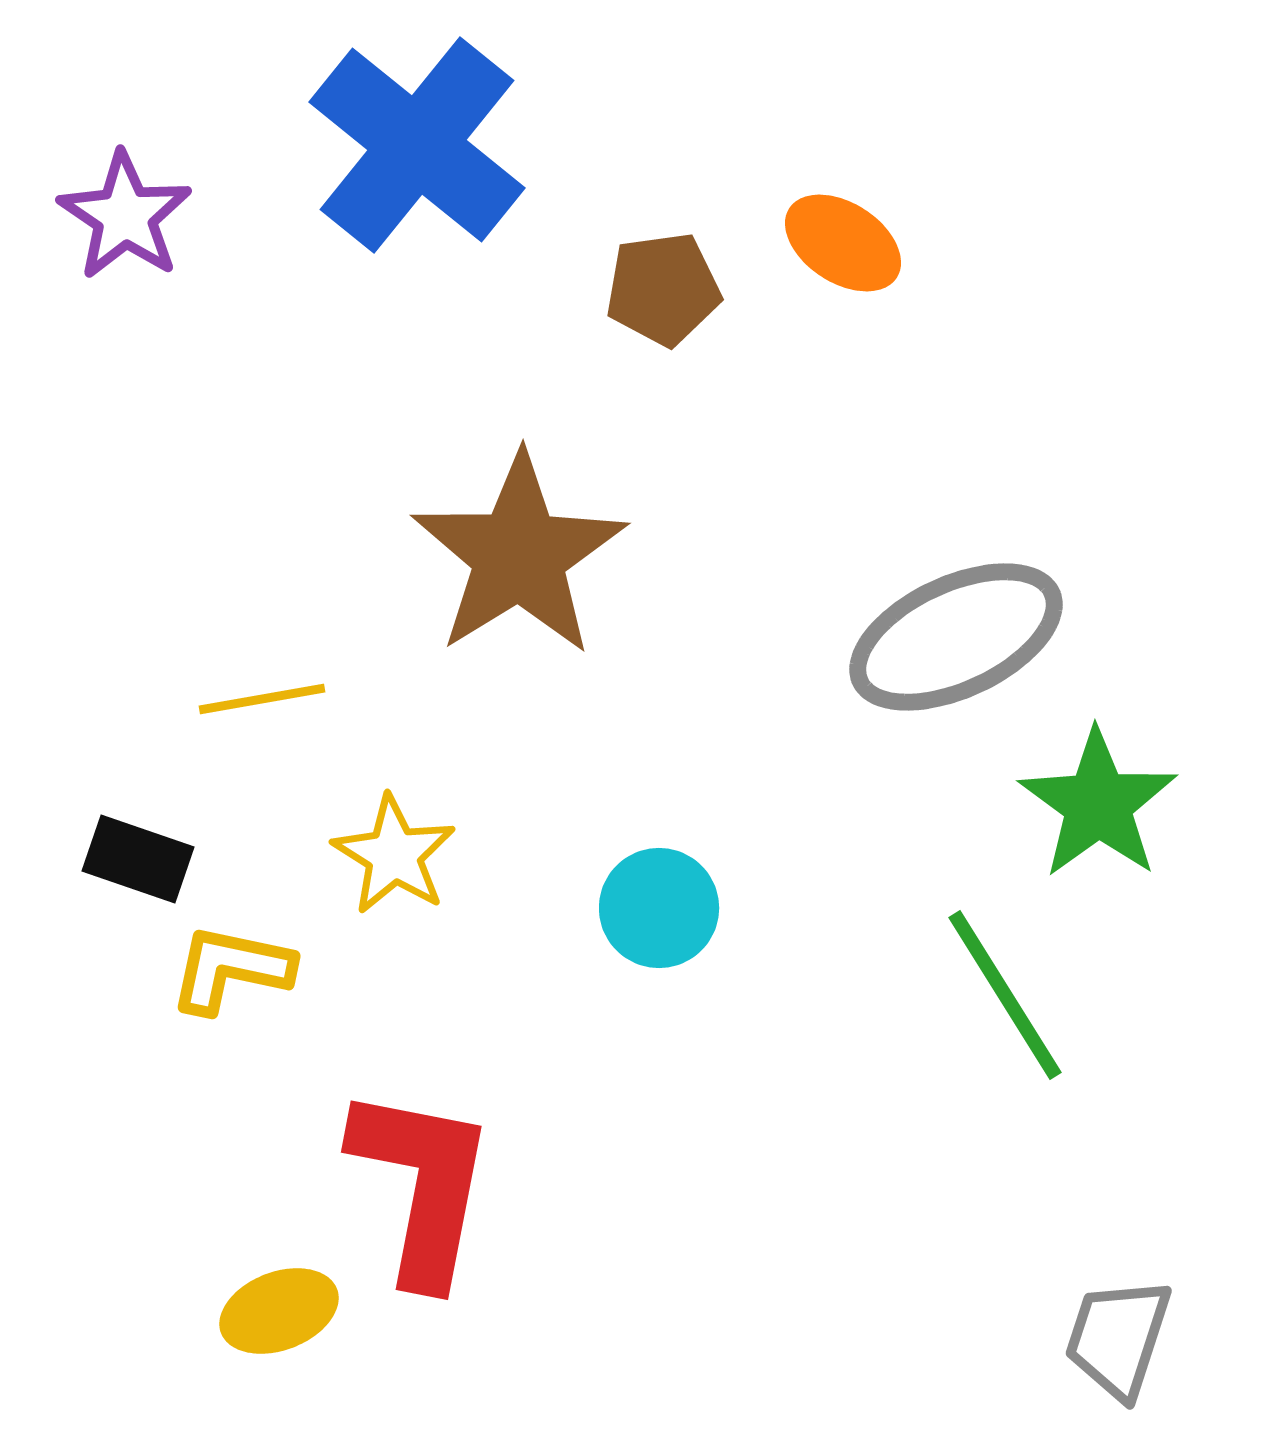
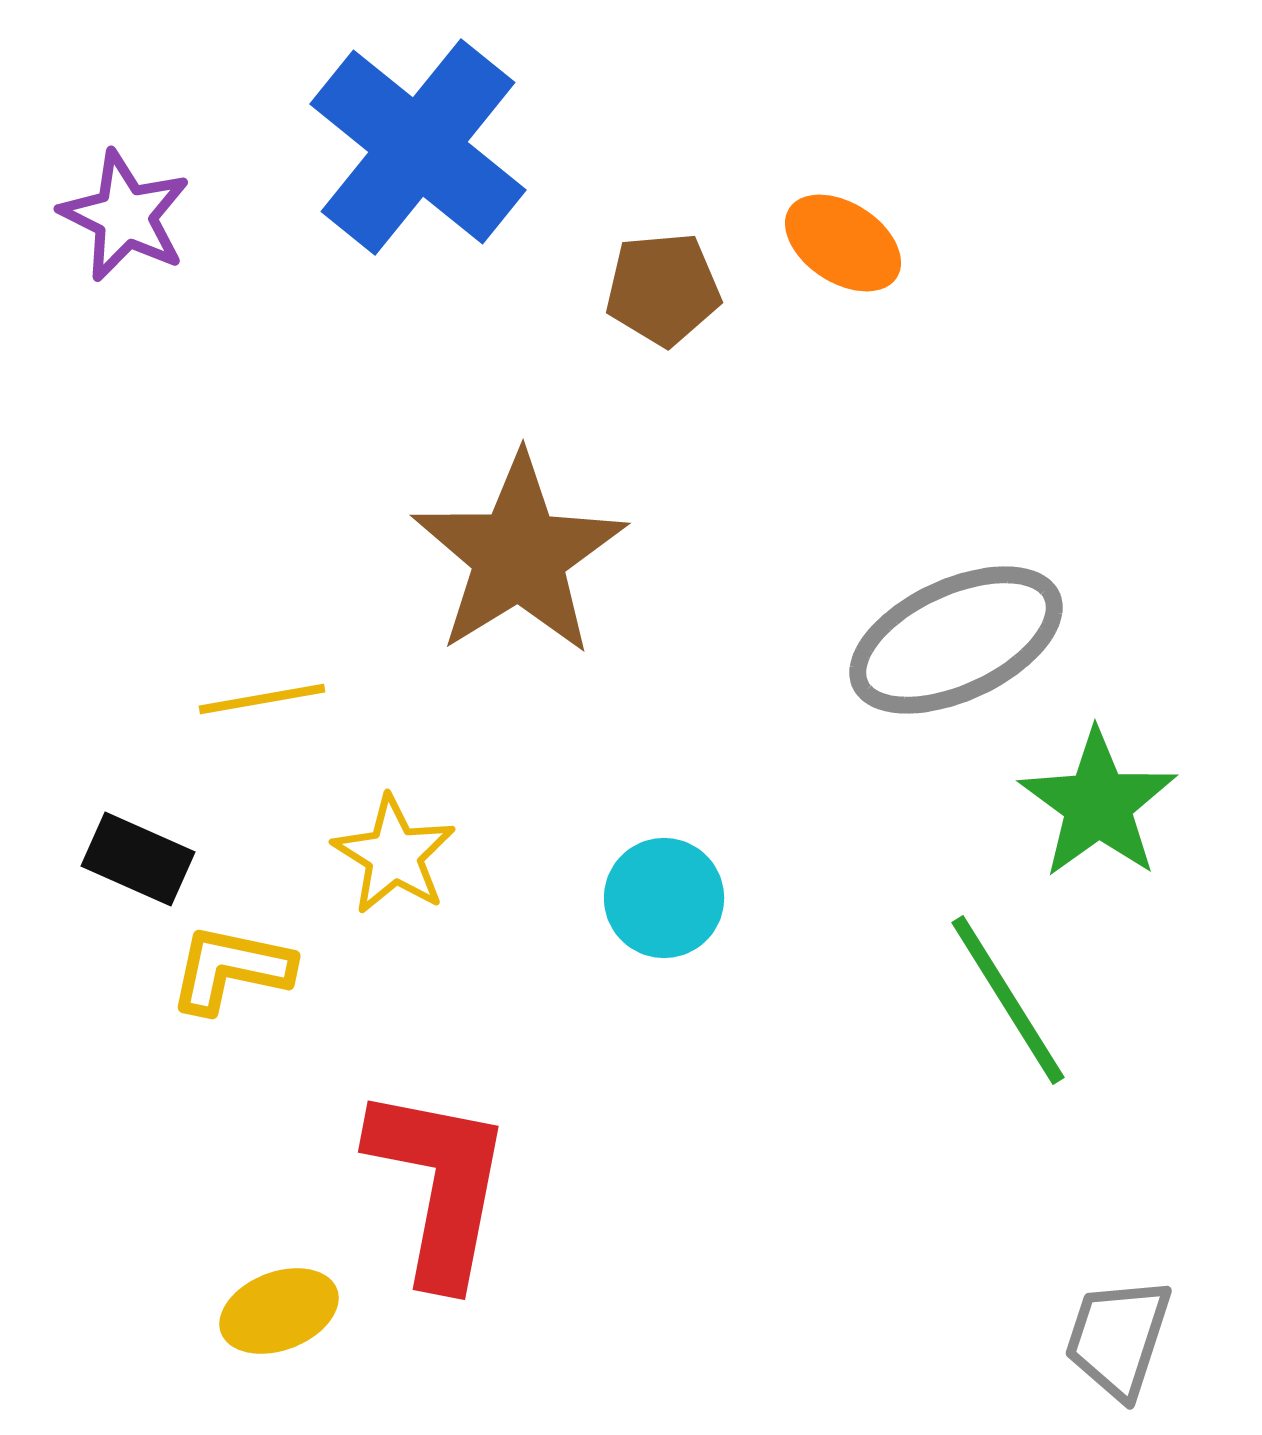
blue cross: moved 1 px right, 2 px down
purple star: rotated 8 degrees counterclockwise
brown pentagon: rotated 3 degrees clockwise
gray ellipse: moved 3 px down
black rectangle: rotated 5 degrees clockwise
cyan circle: moved 5 px right, 10 px up
green line: moved 3 px right, 5 px down
red L-shape: moved 17 px right
